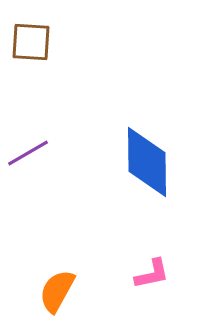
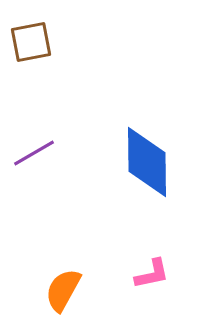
brown square: rotated 15 degrees counterclockwise
purple line: moved 6 px right
orange semicircle: moved 6 px right, 1 px up
